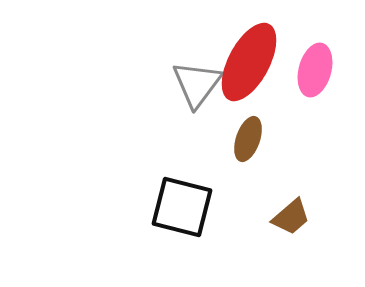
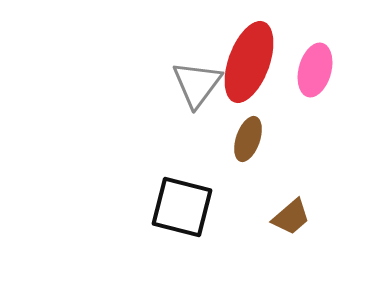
red ellipse: rotated 8 degrees counterclockwise
